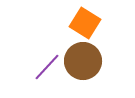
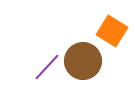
orange square: moved 27 px right, 8 px down
